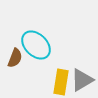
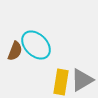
brown semicircle: moved 7 px up
